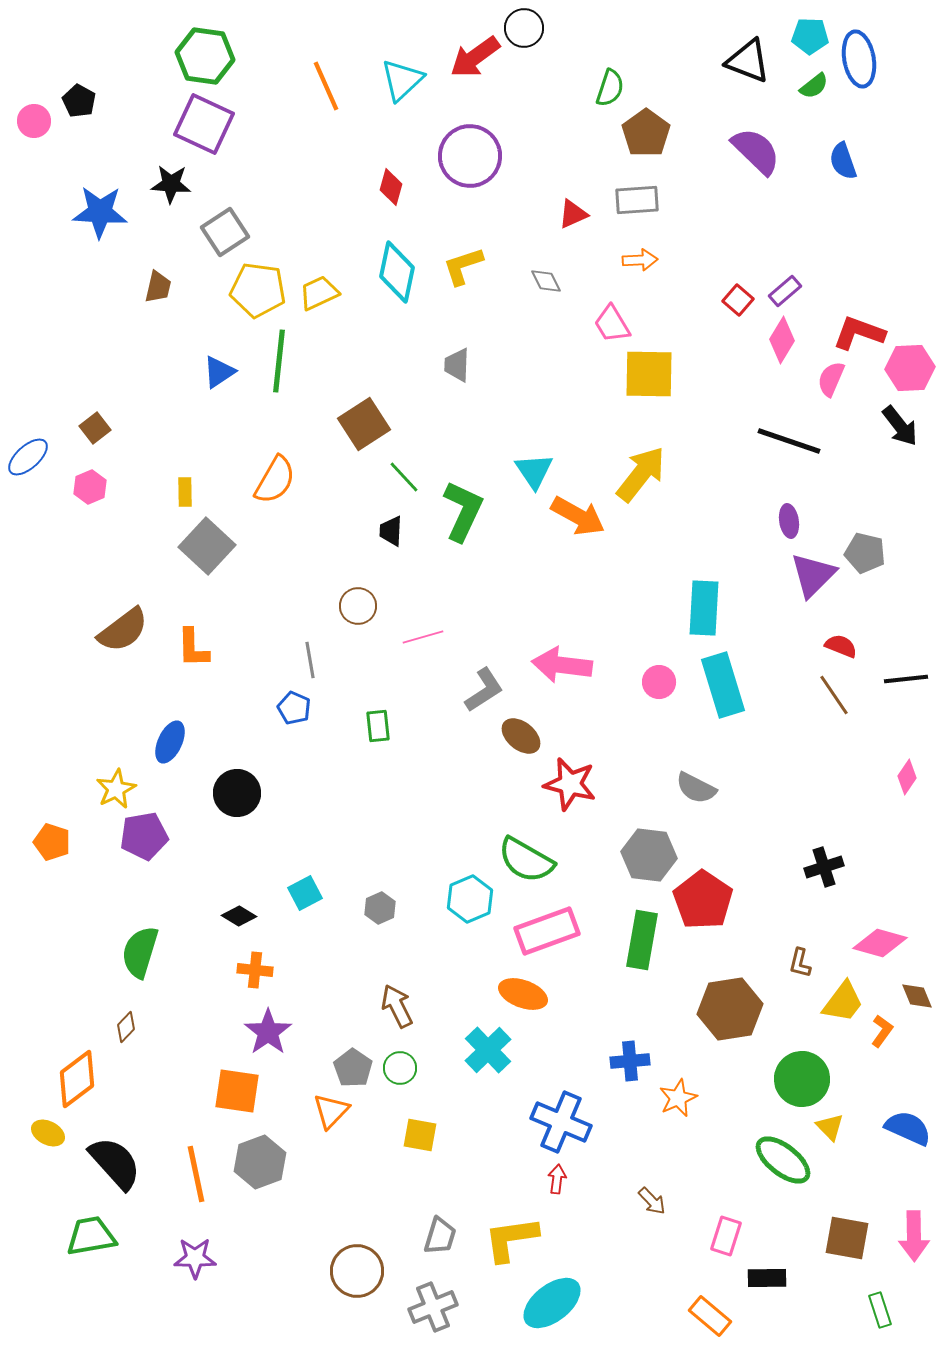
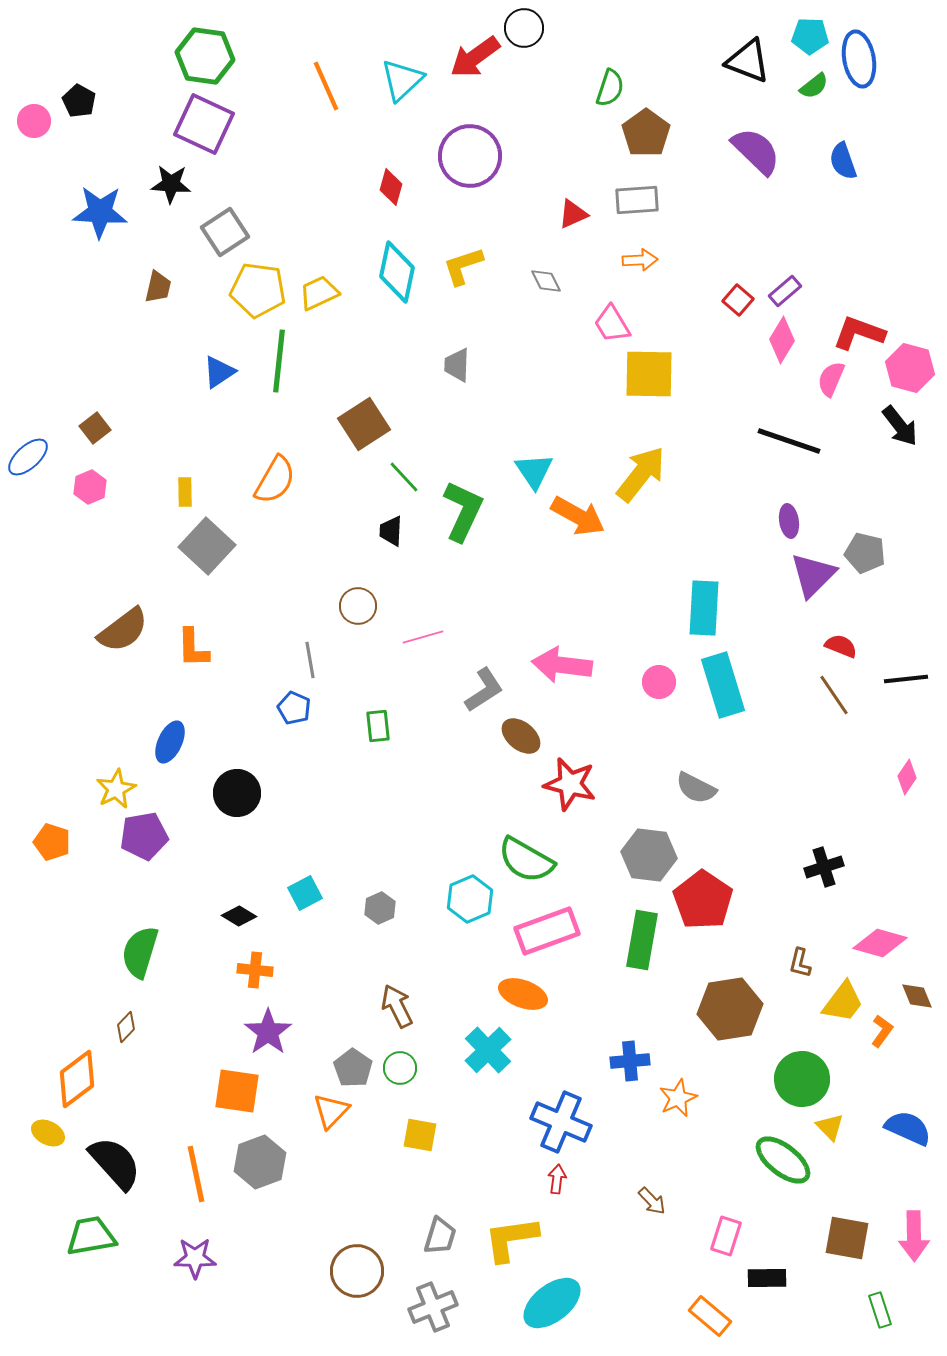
pink hexagon at (910, 368): rotated 18 degrees clockwise
